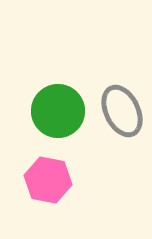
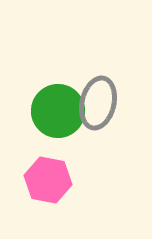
gray ellipse: moved 24 px left, 8 px up; rotated 39 degrees clockwise
